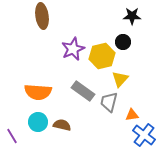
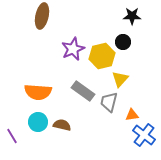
brown ellipse: rotated 20 degrees clockwise
